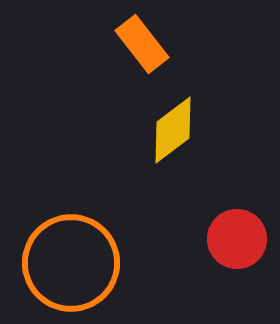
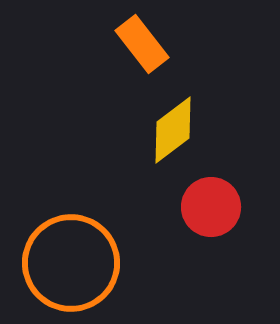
red circle: moved 26 px left, 32 px up
